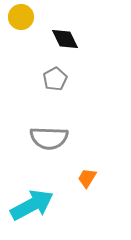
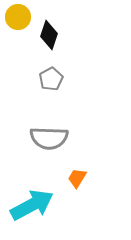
yellow circle: moved 3 px left
black diamond: moved 16 px left, 4 px up; rotated 44 degrees clockwise
gray pentagon: moved 4 px left
orange trapezoid: moved 10 px left
